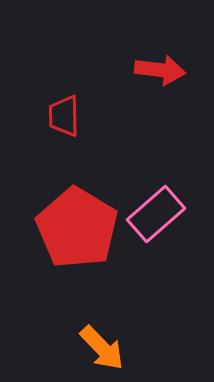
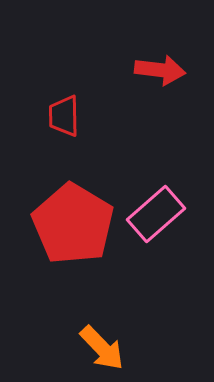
red pentagon: moved 4 px left, 4 px up
